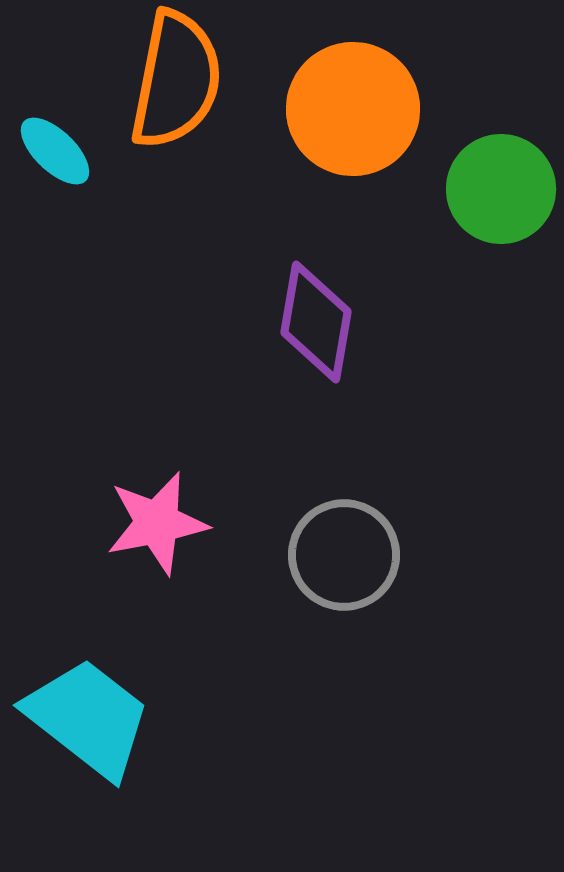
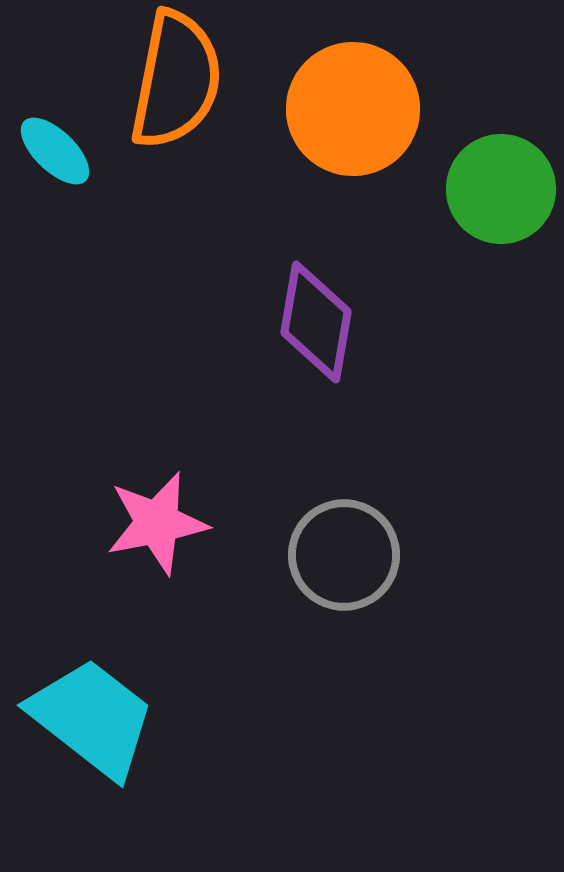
cyan trapezoid: moved 4 px right
